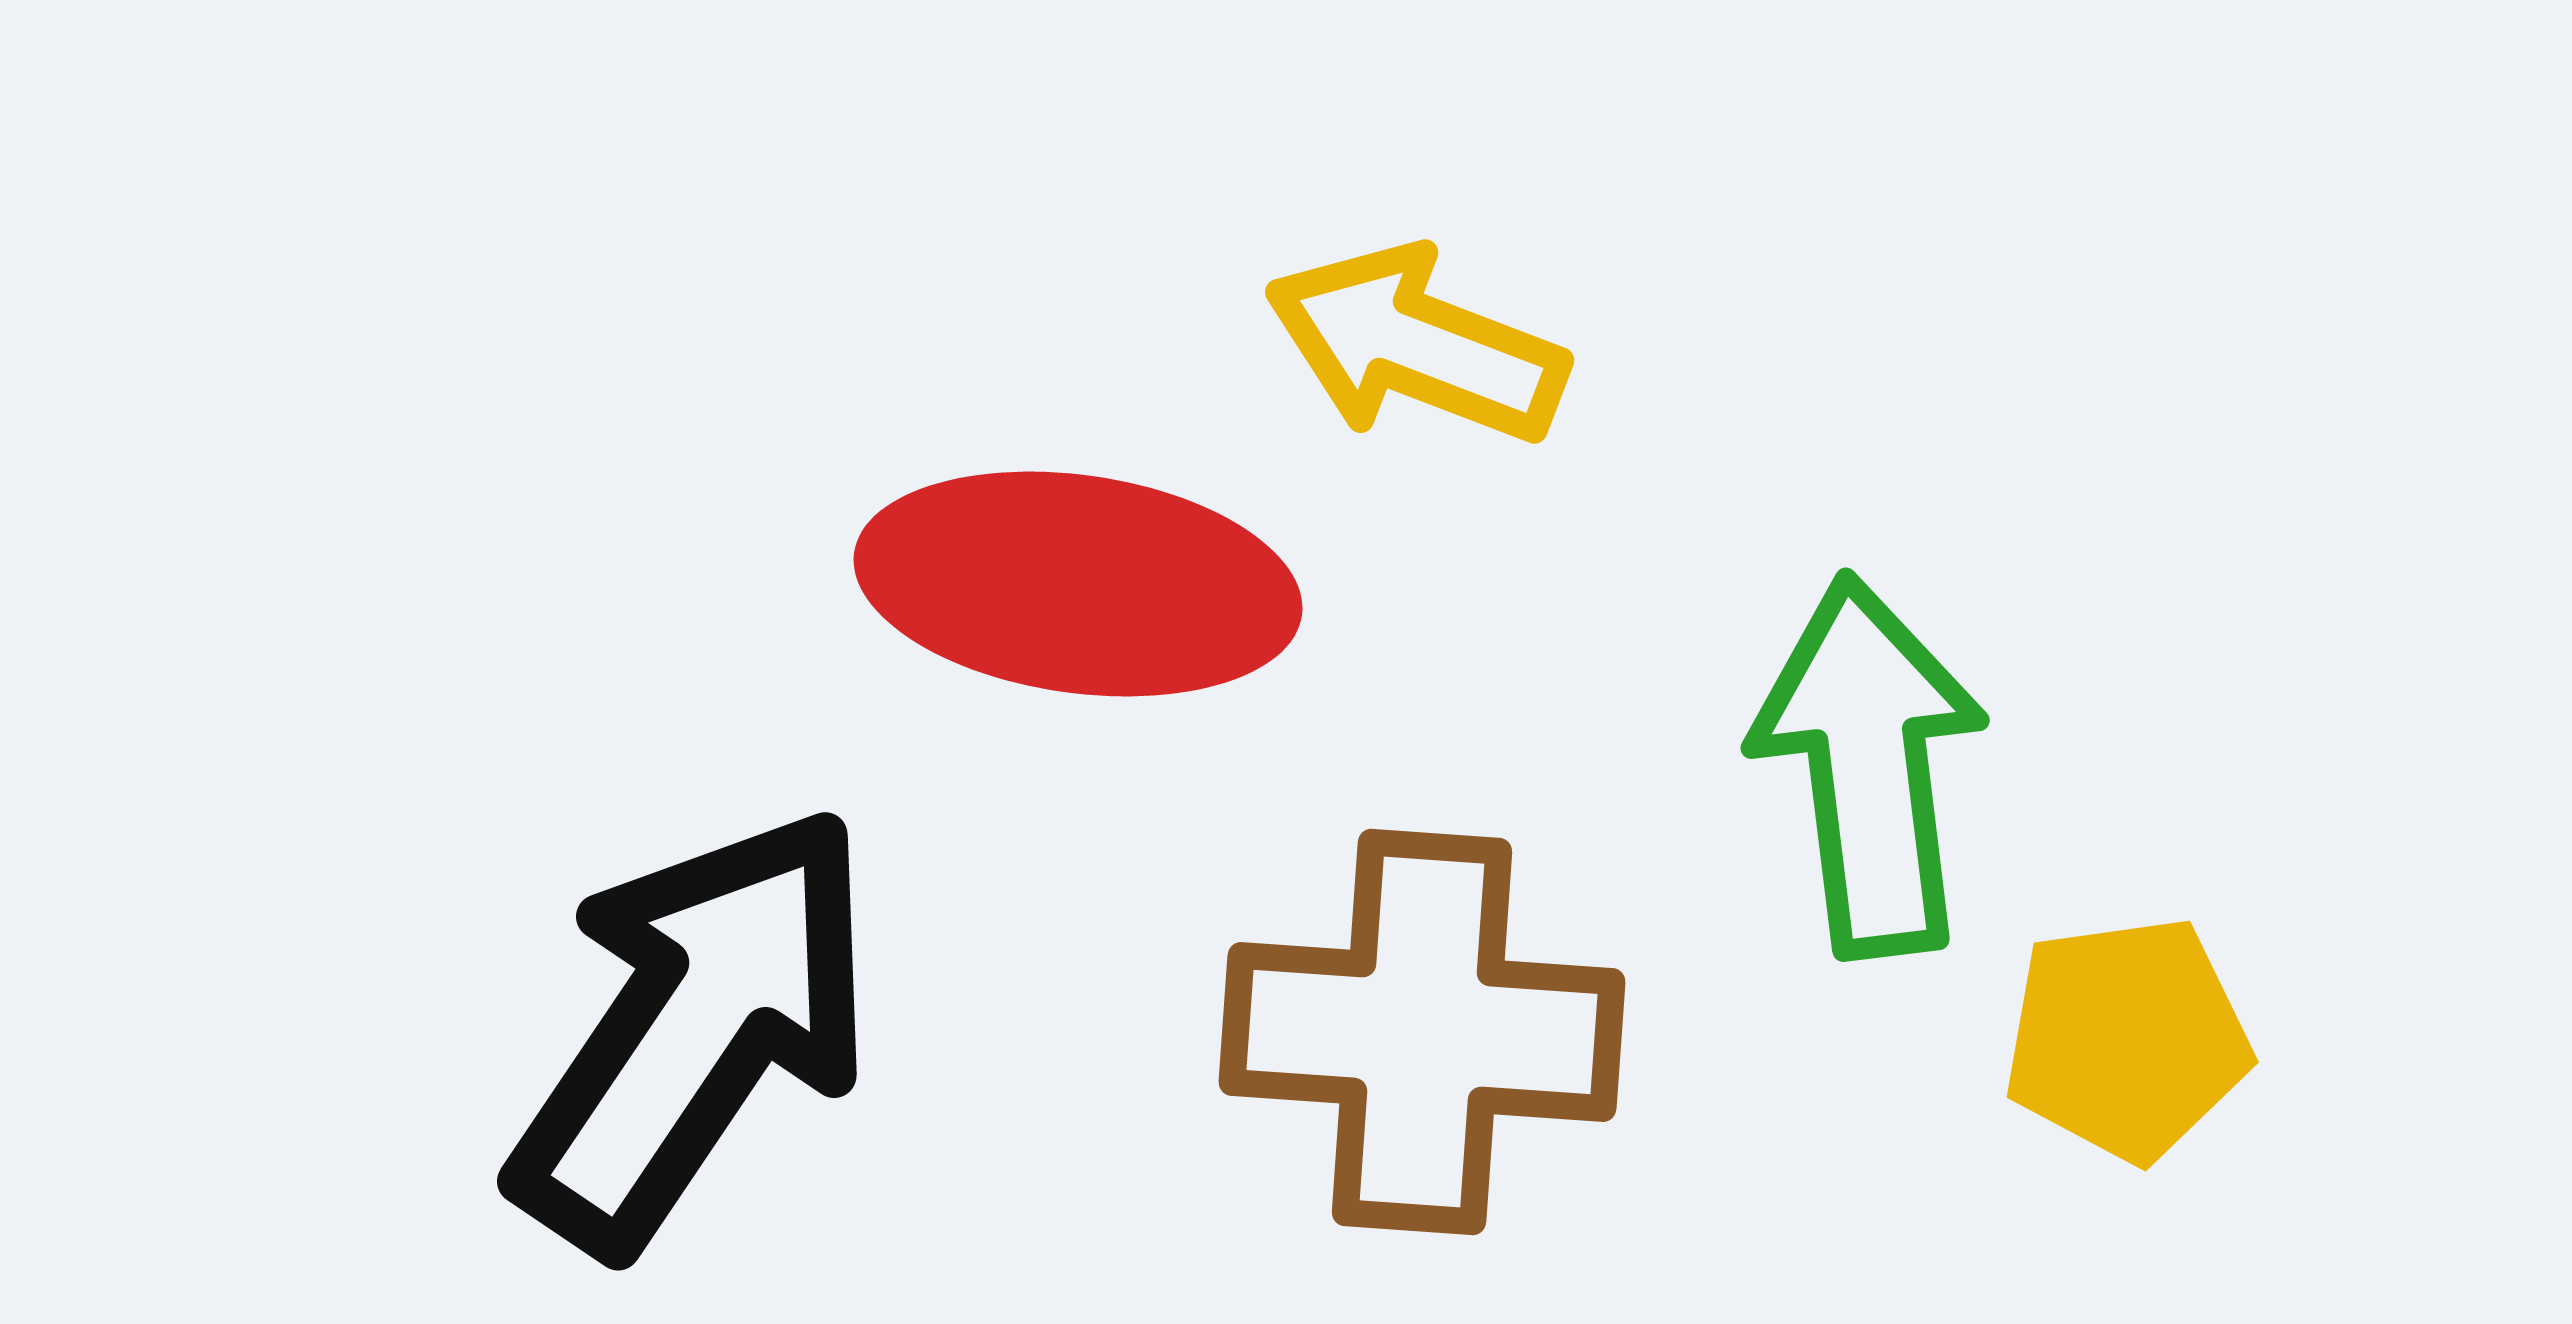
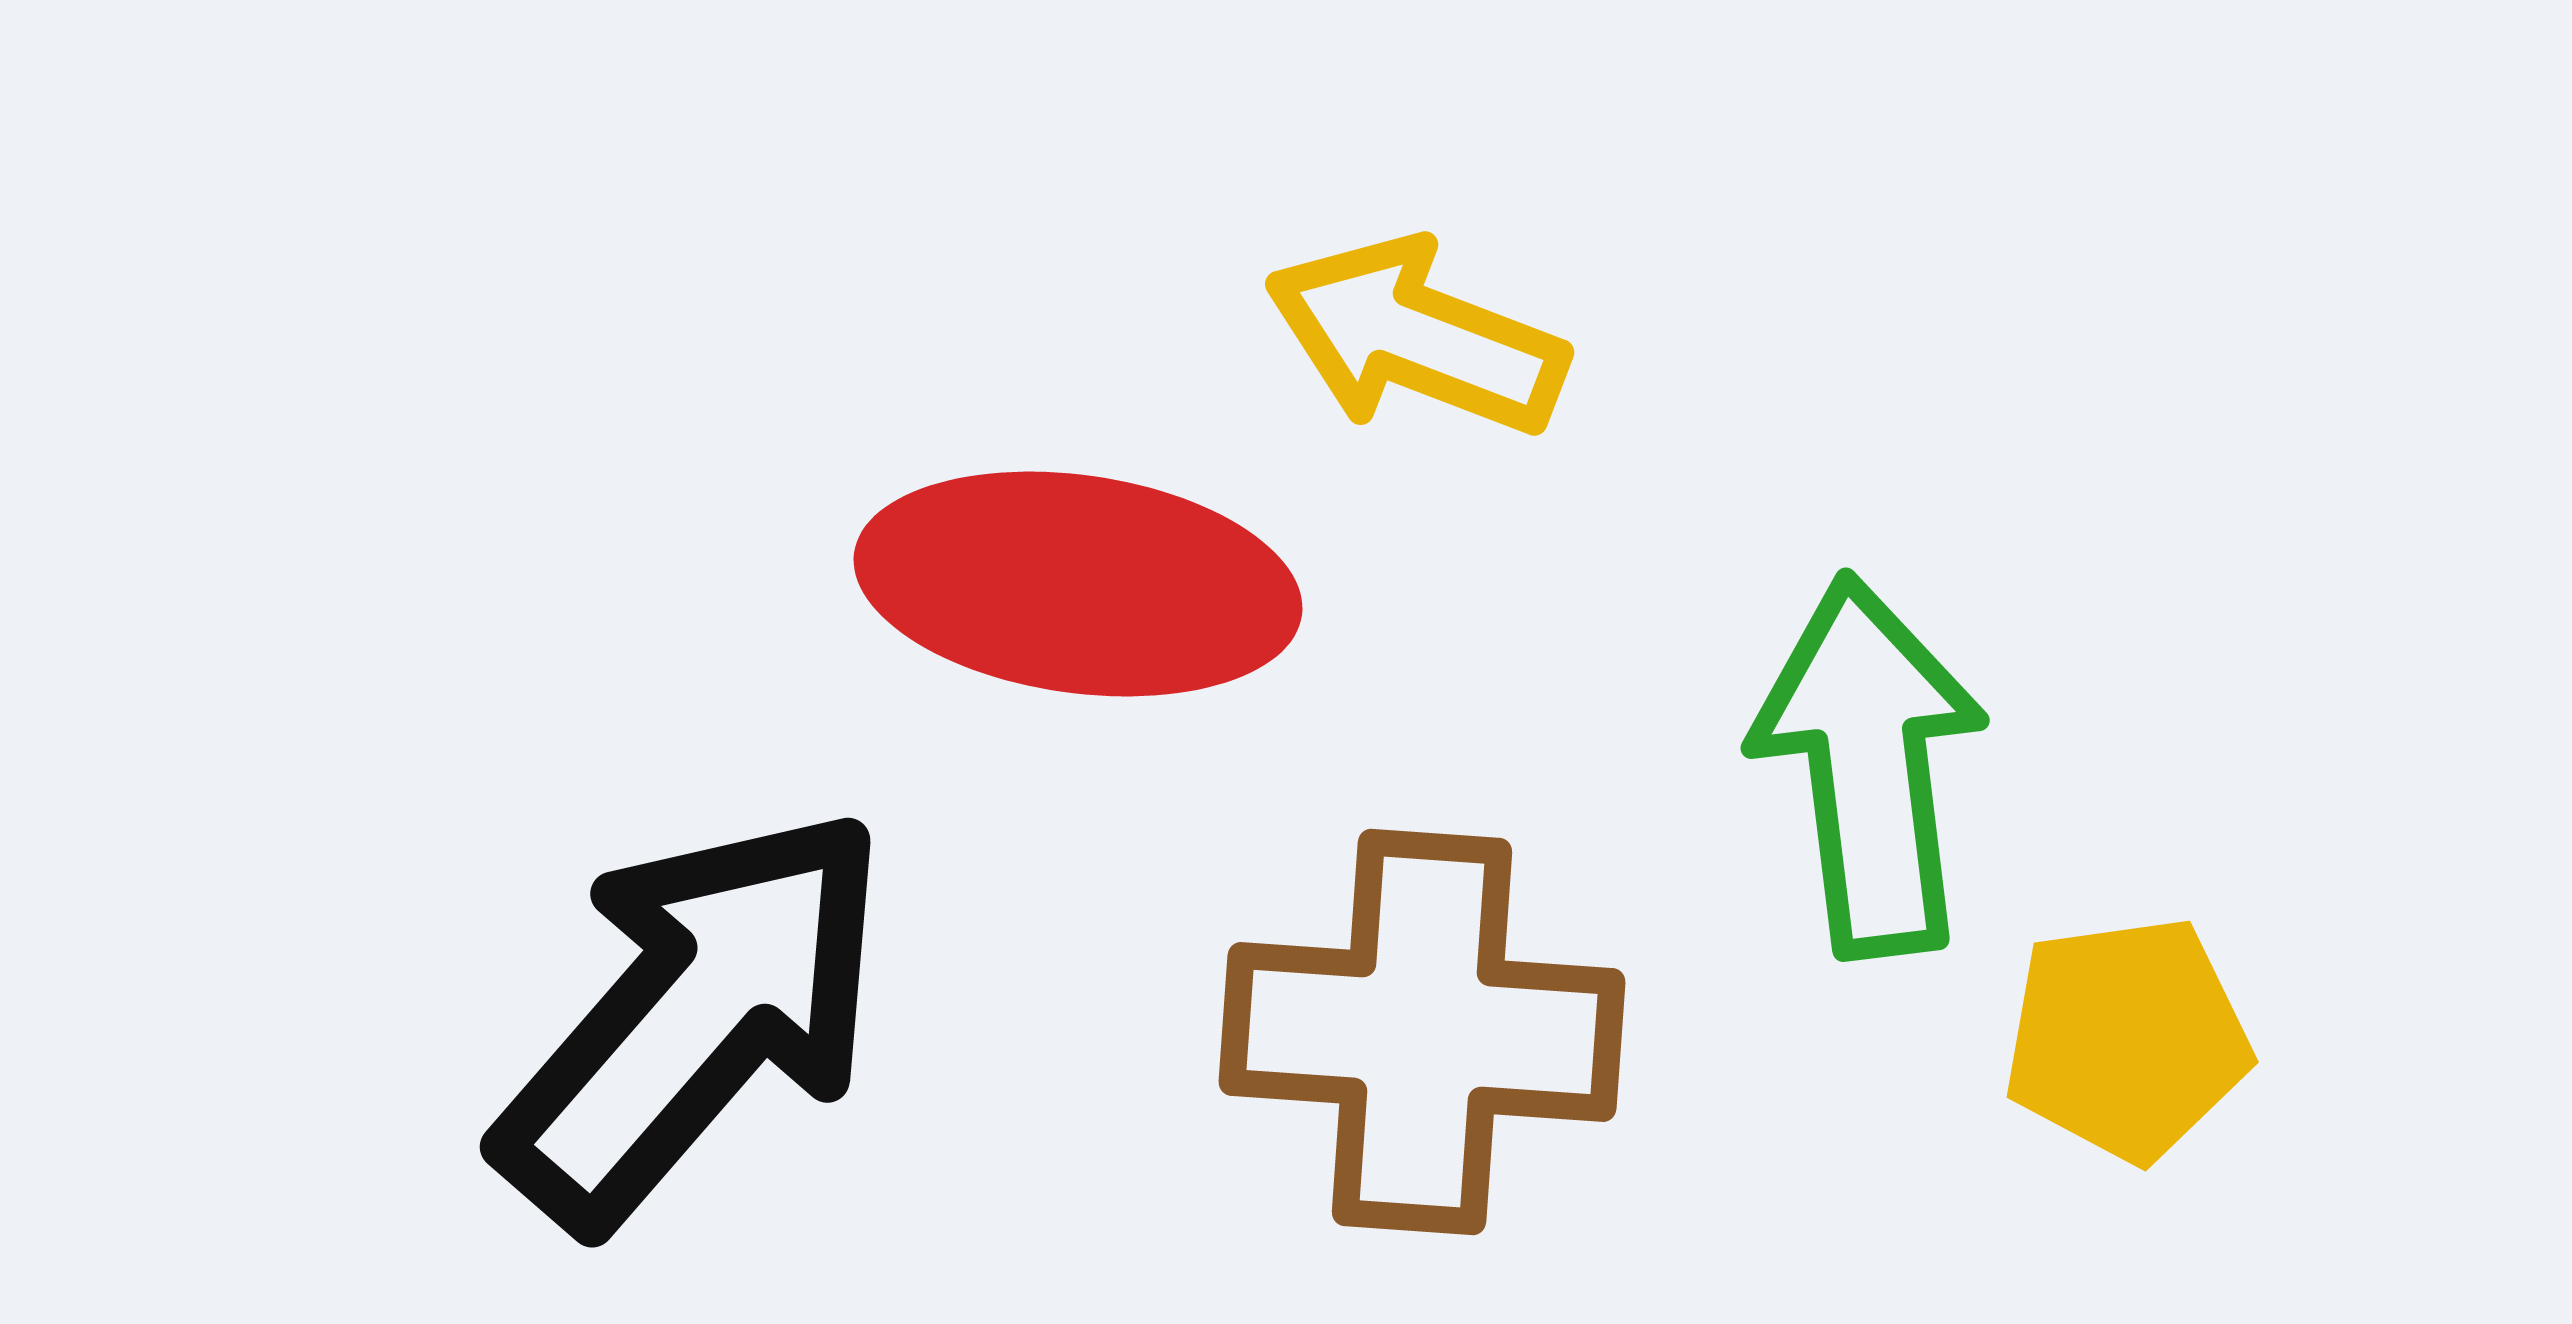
yellow arrow: moved 8 px up
black arrow: moved 12 px up; rotated 7 degrees clockwise
